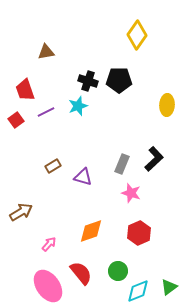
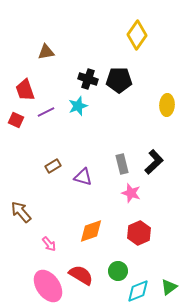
black cross: moved 2 px up
red square: rotated 28 degrees counterclockwise
black L-shape: moved 3 px down
gray rectangle: rotated 36 degrees counterclockwise
brown arrow: rotated 100 degrees counterclockwise
pink arrow: rotated 98 degrees clockwise
red semicircle: moved 2 px down; rotated 20 degrees counterclockwise
